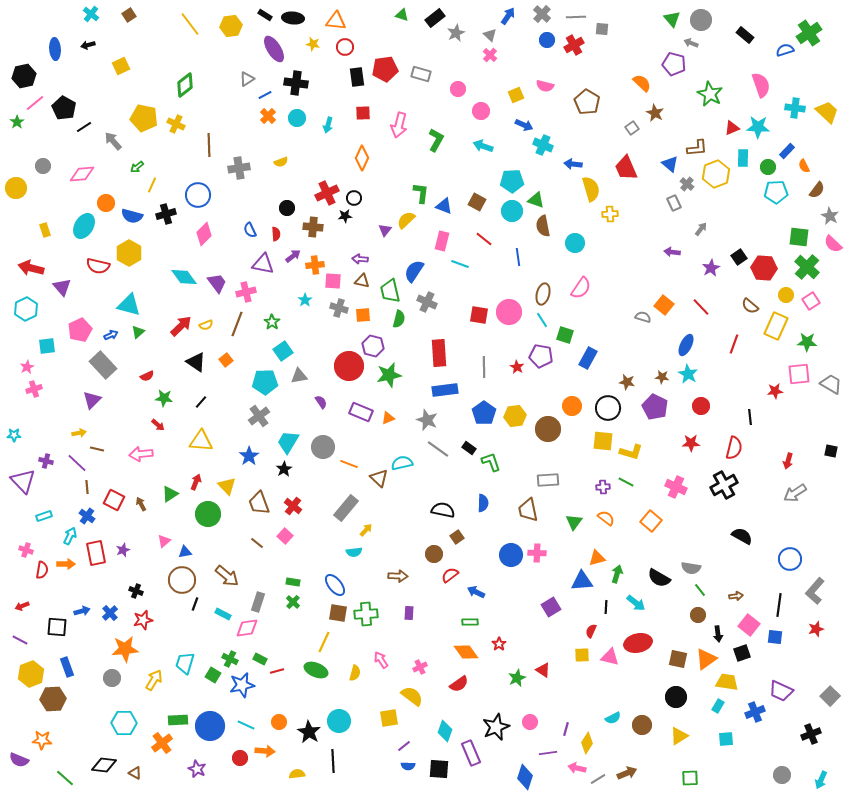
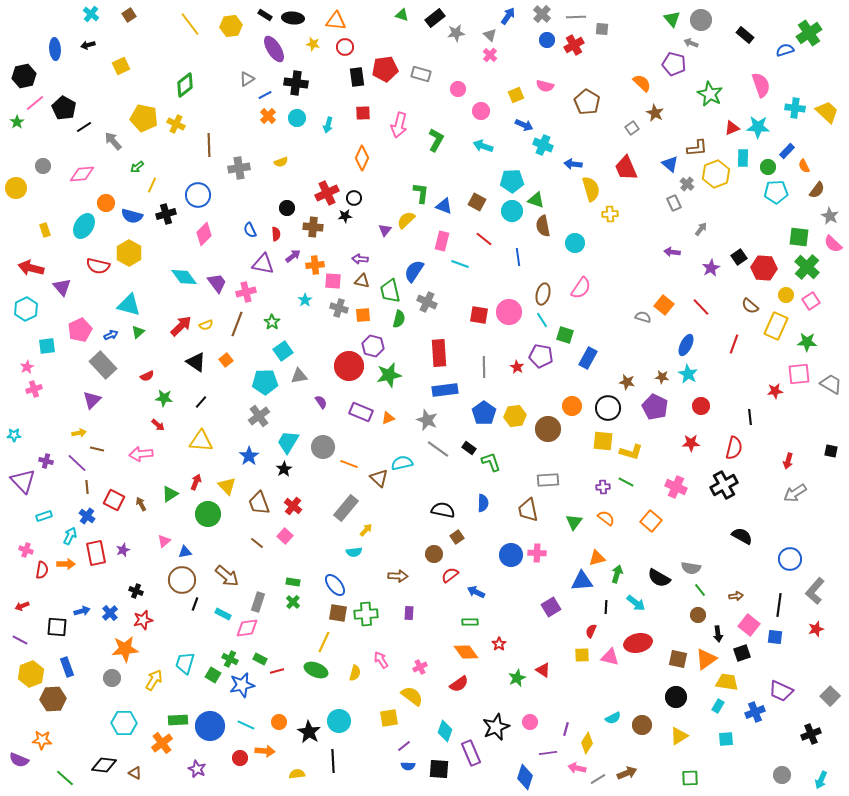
gray star at (456, 33): rotated 18 degrees clockwise
